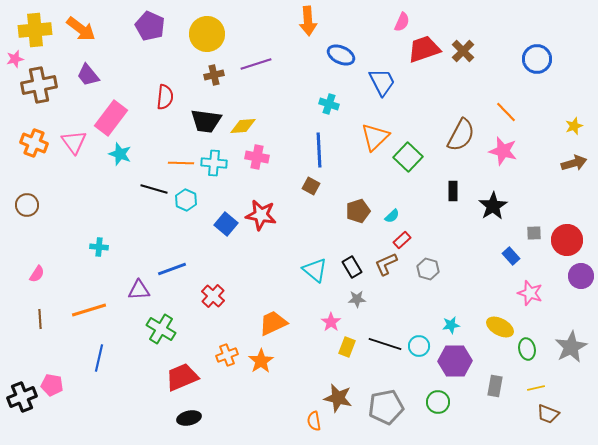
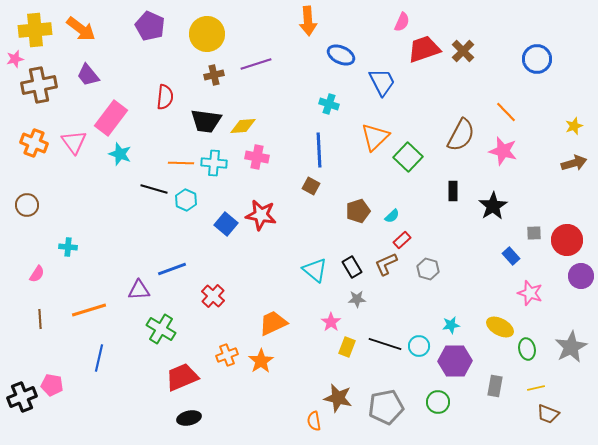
cyan cross at (99, 247): moved 31 px left
